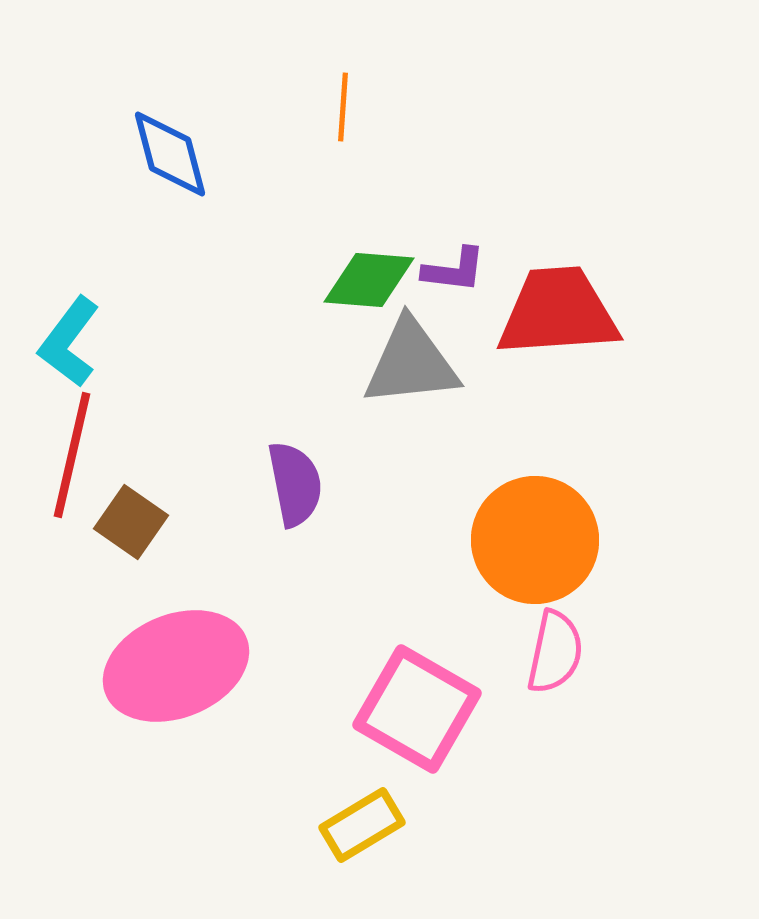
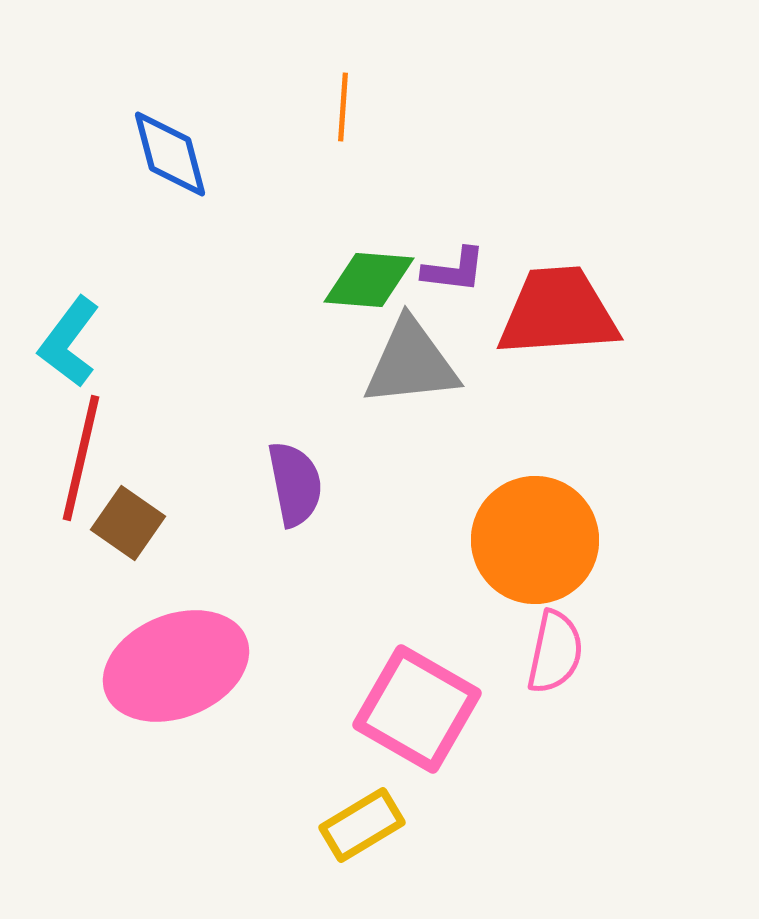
red line: moved 9 px right, 3 px down
brown square: moved 3 px left, 1 px down
